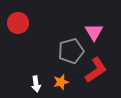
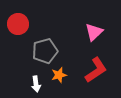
red circle: moved 1 px down
pink triangle: rotated 18 degrees clockwise
gray pentagon: moved 26 px left
orange star: moved 2 px left, 7 px up
